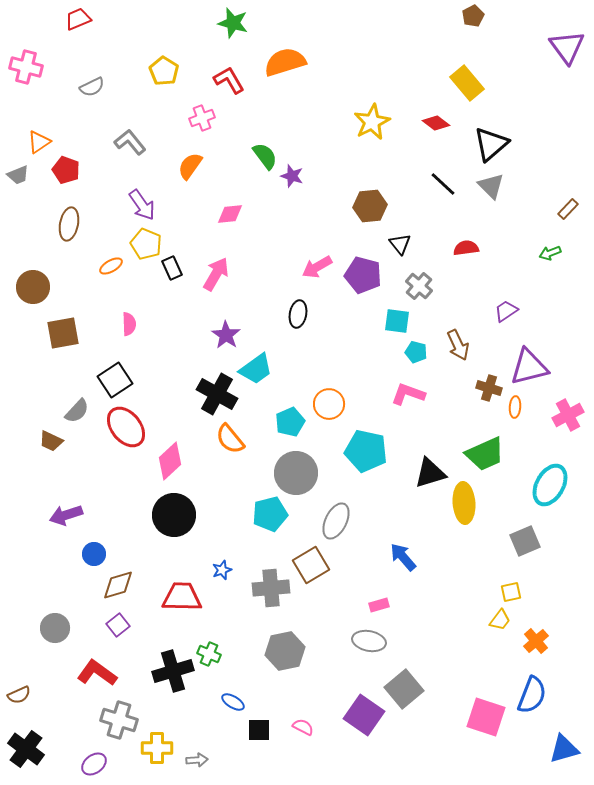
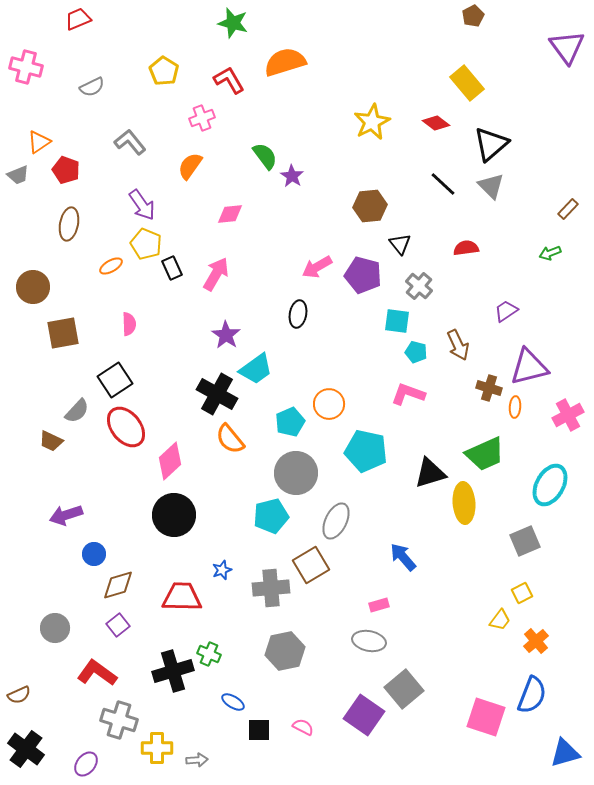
purple star at (292, 176): rotated 15 degrees clockwise
cyan pentagon at (270, 514): moved 1 px right, 2 px down
yellow square at (511, 592): moved 11 px right, 1 px down; rotated 15 degrees counterclockwise
blue triangle at (564, 749): moved 1 px right, 4 px down
purple ellipse at (94, 764): moved 8 px left; rotated 15 degrees counterclockwise
